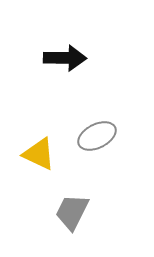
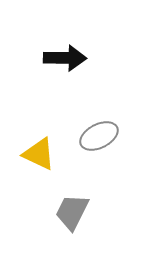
gray ellipse: moved 2 px right
